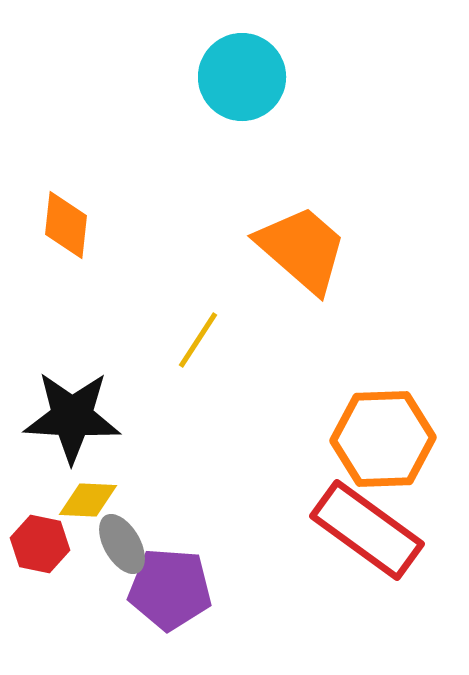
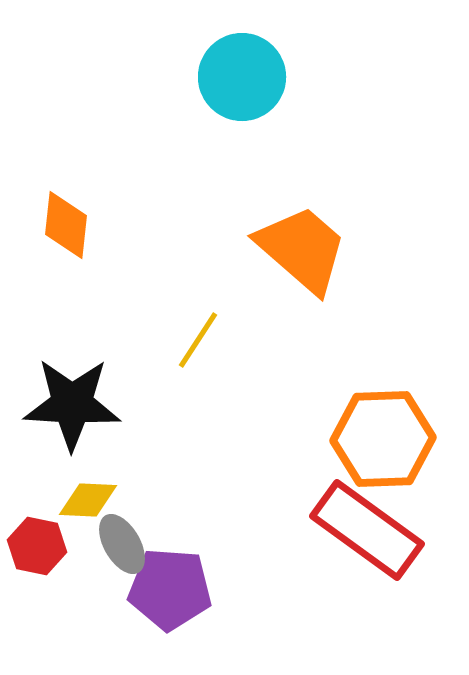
black star: moved 13 px up
red hexagon: moved 3 px left, 2 px down
